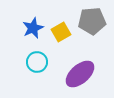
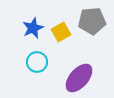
purple ellipse: moved 1 px left, 4 px down; rotated 8 degrees counterclockwise
